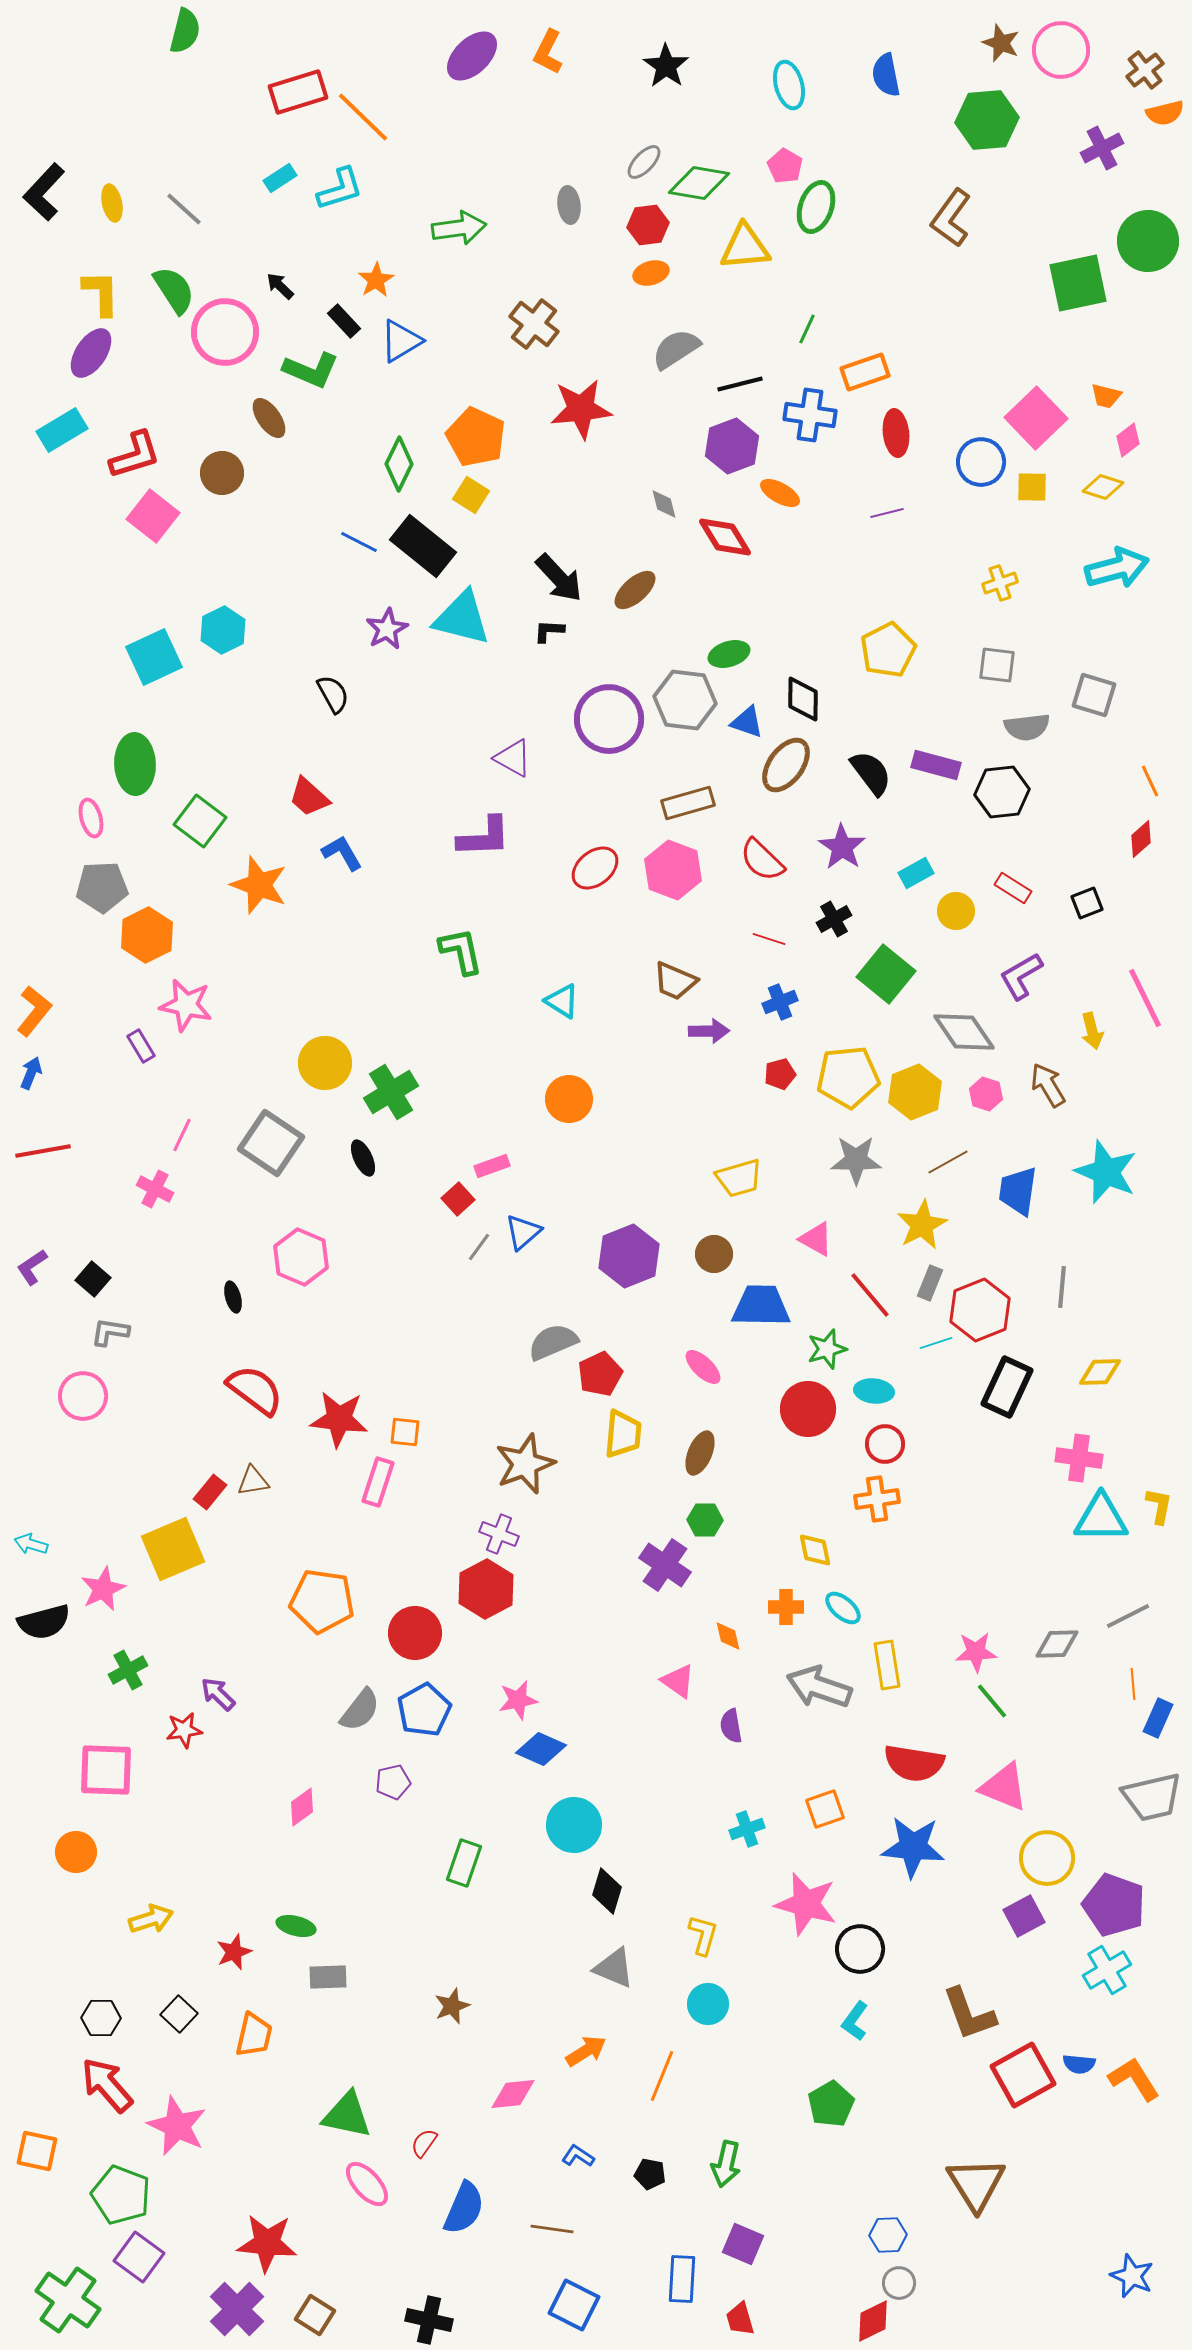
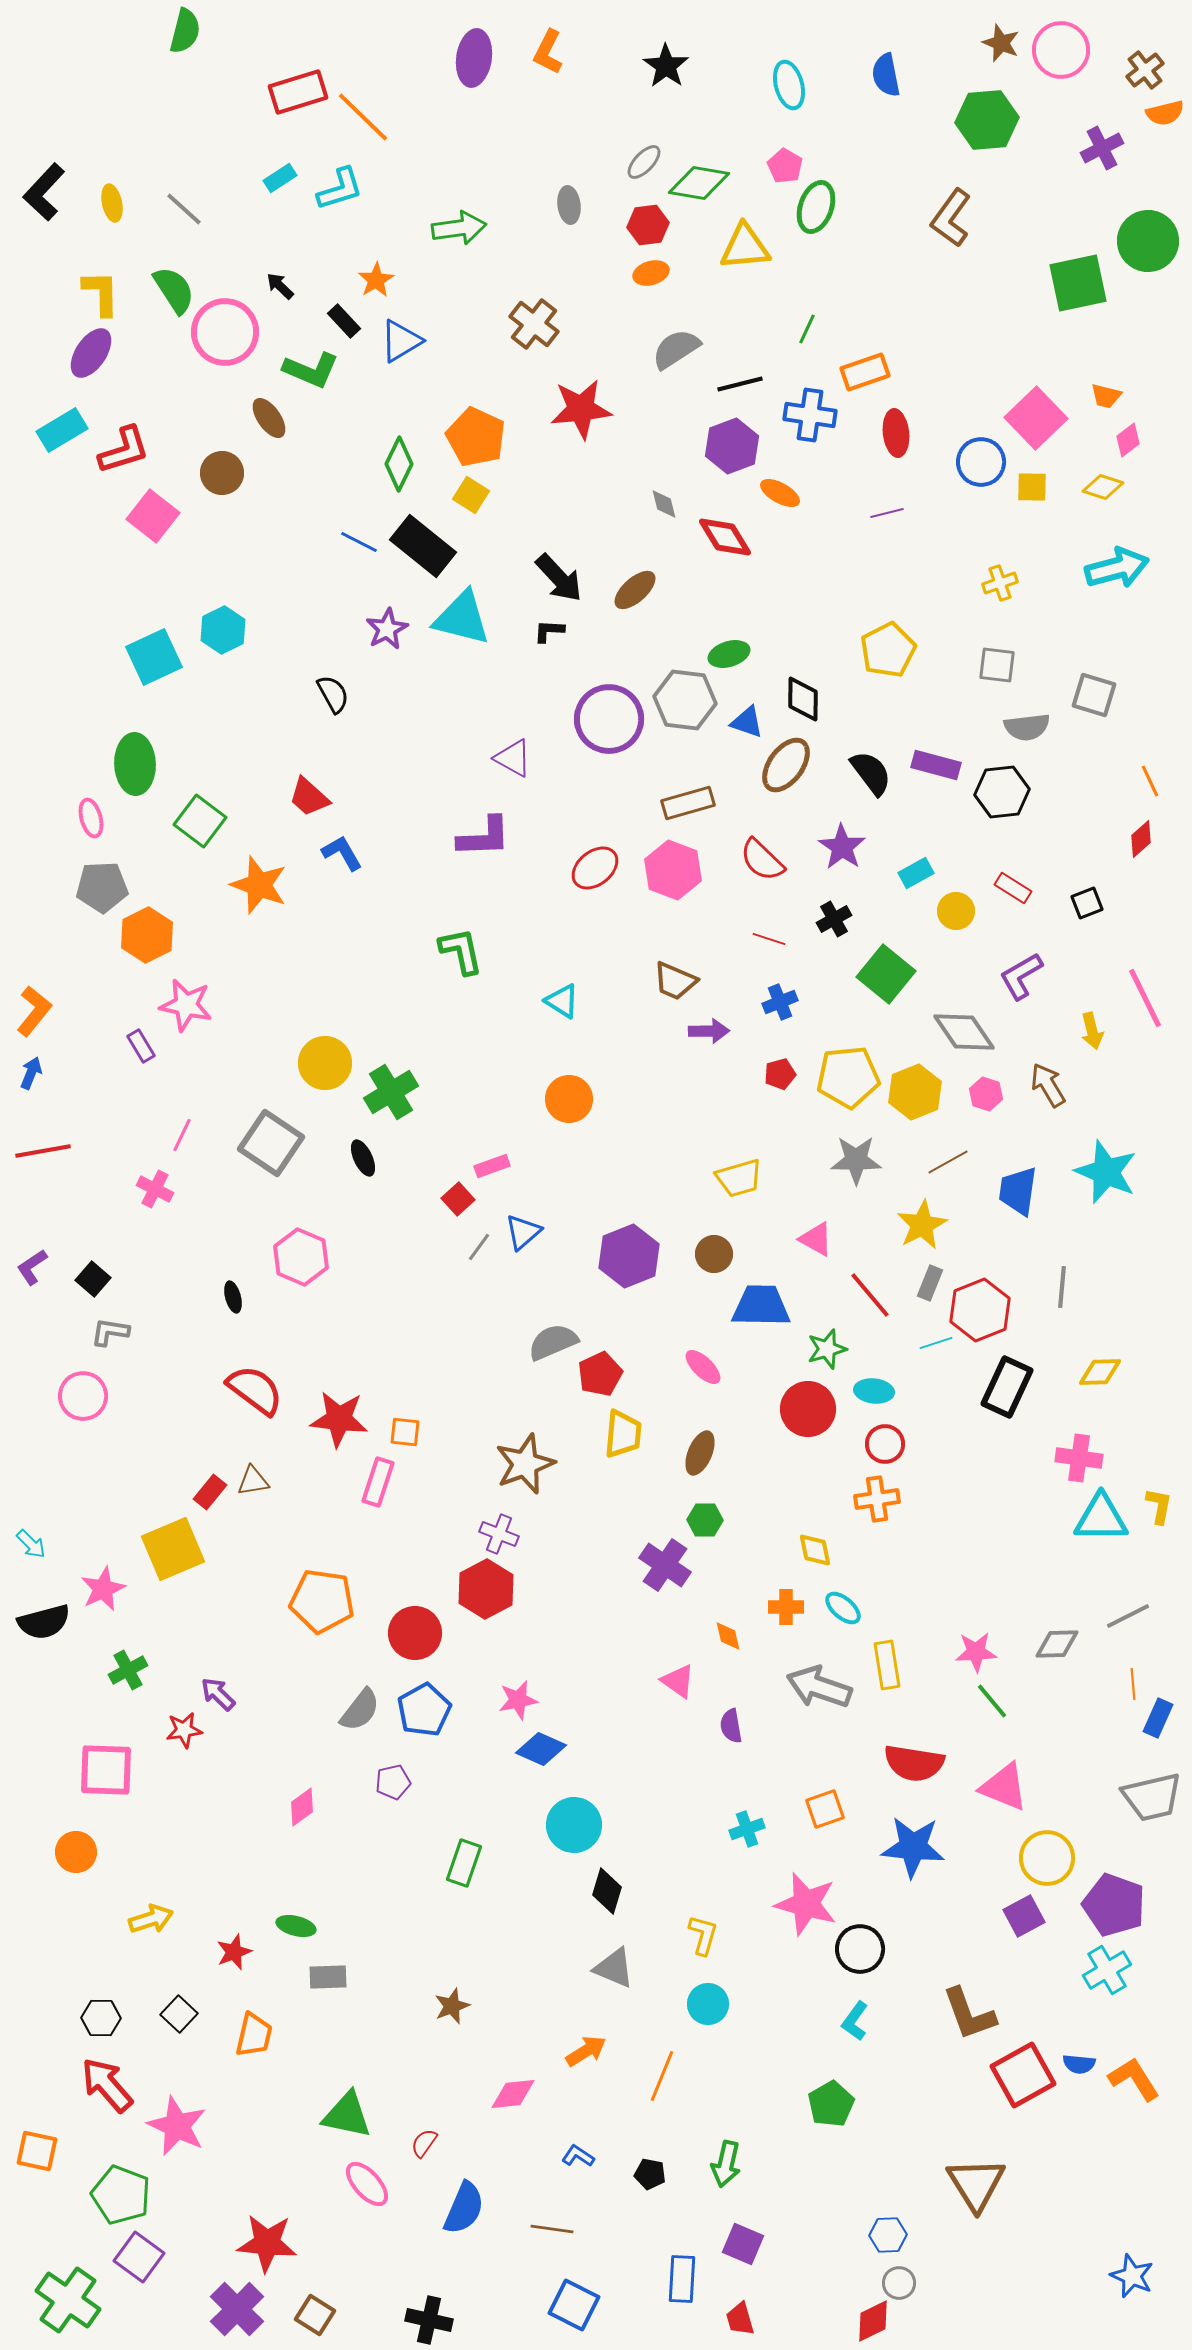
purple ellipse at (472, 56): moved 2 px right, 2 px down; rotated 38 degrees counterclockwise
red L-shape at (135, 455): moved 11 px left, 5 px up
cyan arrow at (31, 1544): rotated 152 degrees counterclockwise
